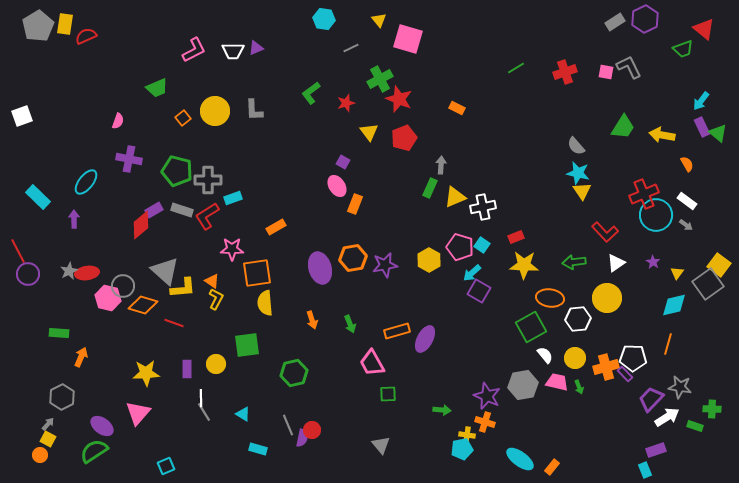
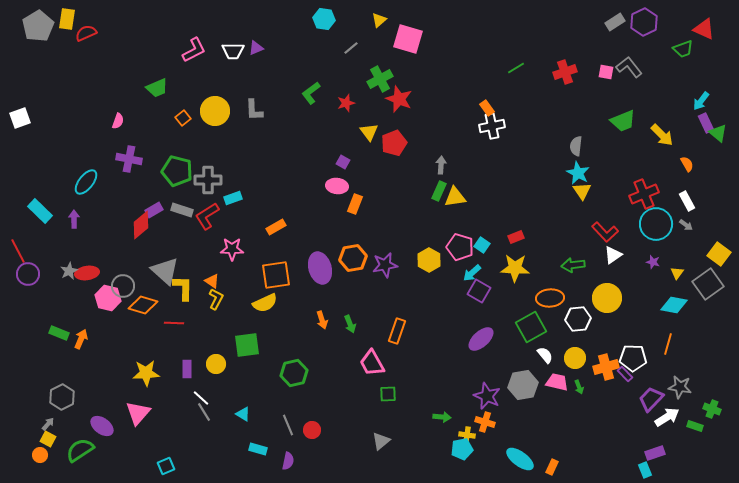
purple hexagon at (645, 19): moved 1 px left, 3 px down
yellow triangle at (379, 20): rotated 28 degrees clockwise
yellow rectangle at (65, 24): moved 2 px right, 5 px up
red triangle at (704, 29): rotated 15 degrees counterclockwise
red semicircle at (86, 36): moved 3 px up
gray line at (351, 48): rotated 14 degrees counterclockwise
gray L-shape at (629, 67): rotated 12 degrees counterclockwise
orange rectangle at (457, 108): moved 30 px right; rotated 28 degrees clockwise
white square at (22, 116): moved 2 px left, 2 px down
green trapezoid at (623, 127): moved 6 px up; rotated 36 degrees clockwise
purple rectangle at (702, 127): moved 4 px right, 4 px up
yellow arrow at (662, 135): rotated 145 degrees counterclockwise
red pentagon at (404, 138): moved 10 px left, 5 px down
gray semicircle at (576, 146): rotated 48 degrees clockwise
cyan star at (578, 173): rotated 15 degrees clockwise
pink ellipse at (337, 186): rotated 50 degrees counterclockwise
green rectangle at (430, 188): moved 9 px right, 3 px down
cyan rectangle at (38, 197): moved 2 px right, 14 px down
yellow triangle at (455, 197): rotated 15 degrees clockwise
white rectangle at (687, 201): rotated 24 degrees clockwise
white cross at (483, 207): moved 9 px right, 81 px up
cyan circle at (656, 215): moved 9 px down
green arrow at (574, 262): moved 1 px left, 3 px down
purple star at (653, 262): rotated 16 degrees counterclockwise
white triangle at (616, 263): moved 3 px left, 8 px up
yellow star at (524, 265): moved 9 px left, 3 px down
yellow square at (719, 265): moved 11 px up
orange square at (257, 273): moved 19 px right, 2 px down
yellow L-shape at (183, 288): rotated 84 degrees counterclockwise
orange ellipse at (550, 298): rotated 12 degrees counterclockwise
yellow semicircle at (265, 303): rotated 110 degrees counterclockwise
cyan diamond at (674, 305): rotated 24 degrees clockwise
orange arrow at (312, 320): moved 10 px right
red line at (174, 323): rotated 18 degrees counterclockwise
orange rectangle at (397, 331): rotated 55 degrees counterclockwise
green rectangle at (59, 333): rotated 18 degrees clockwise
purple ellipse at (425, 339): moved 56 px right; rotated 20 degrees clockwise
orange arrow at (81, 357): moved 18 px up
white line at (201, 398): rotated 48 degrees counterclockwise
green cross at (712, 409): rotated 18 degrees clockwise
green arrow at (442, 410): moved 7 px down
purple semicircle at (302, 438): moved 14 px left, 23 px down
gray triangle at (381, 445): moved 4 px up; rotated 30 degrees clockwise
purple rectangle at (656, 450): moved 1 px left, 3 px down
green semicircle at (94, 451): moved 14 px left, 1 px up
orange rectangle at (552, 467): rotated 14 degrees counterclockwise
